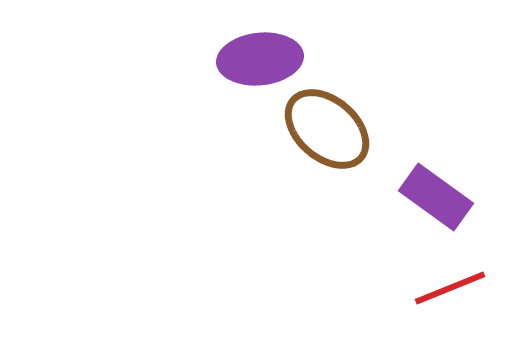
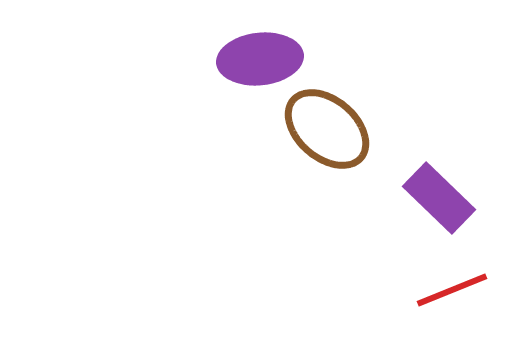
purple rectangle: moved 3 px right, 1 px down; rotated 8 degrees clockwise
red line: moved 2 px right, 2 px down
